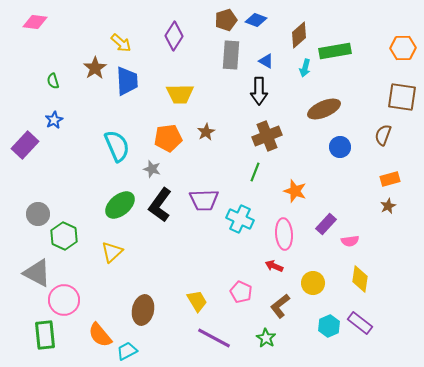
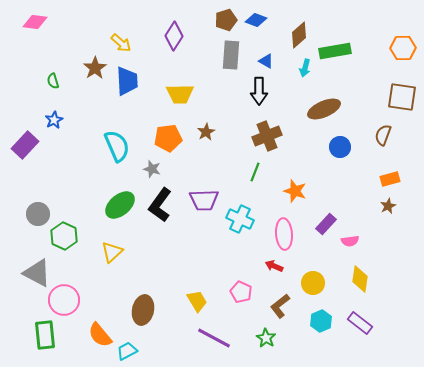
cyan hexagon at (329, 326): moved 8 px left, 5 px up
